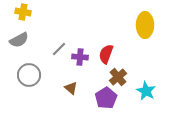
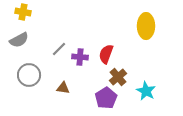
yellow ellipse: moved 1 px right, 1 px down
brown triangle: moved 8 px left; rotated 32 degrees counterclockwise
